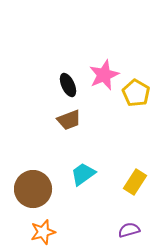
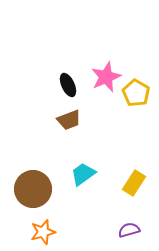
pink star: moved 2 px right, 2 px down
yellow rectangle: moved 1 px left, 1 px down
